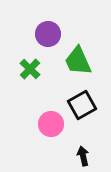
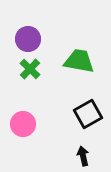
purple circle: moved 20 px left, 5 px down
green trapezoid: moved 1 px right; rotated 124 degrees clockwise
black square: moved 6 px right, 9 px down
pink circle: moved 28 px left
